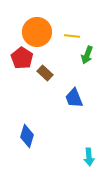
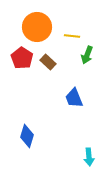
orange circle: moved 5 px up
brown rectangle: moved 3 px right, 11 px up
